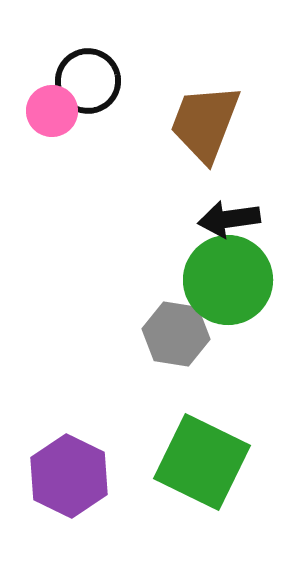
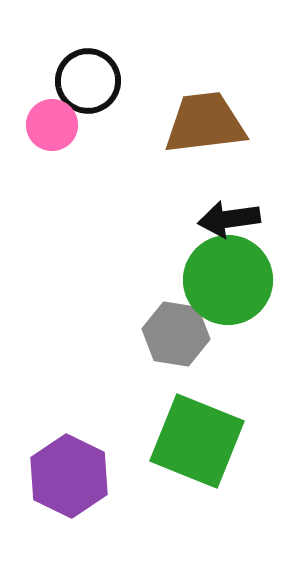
pink circle: moved 14 px down
brown trapezoid: rotated 62 degrees clockwise
green square: moved 5 px left, 21 px up; rotated 4 degrees counterclockwise
